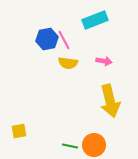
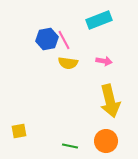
cyan rectangle: moved 4 px right
orange circle: moved 12 px right, 4 px up
